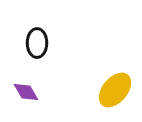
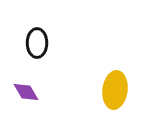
yellow ellipse: rotated 33 degrees counterclockwise
